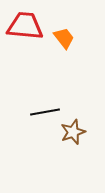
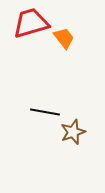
red trapezoid: moved 6 px right, 3 px up; rotated 21 degrees counterclockwise
black line: rotated 20 degrees clockwise
